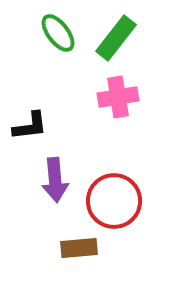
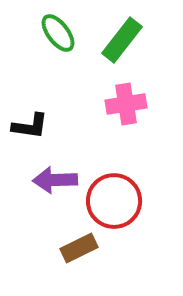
green rectangle: moved 6 px right, 2 px down
pink cross: moved 8 px right, 7 px down
black L-shape: rotated 15 degrees clockwise
purple arrow: rotated 93 degrees clockwise
brown rectangle: rotated 21 degrees counterclockwise
